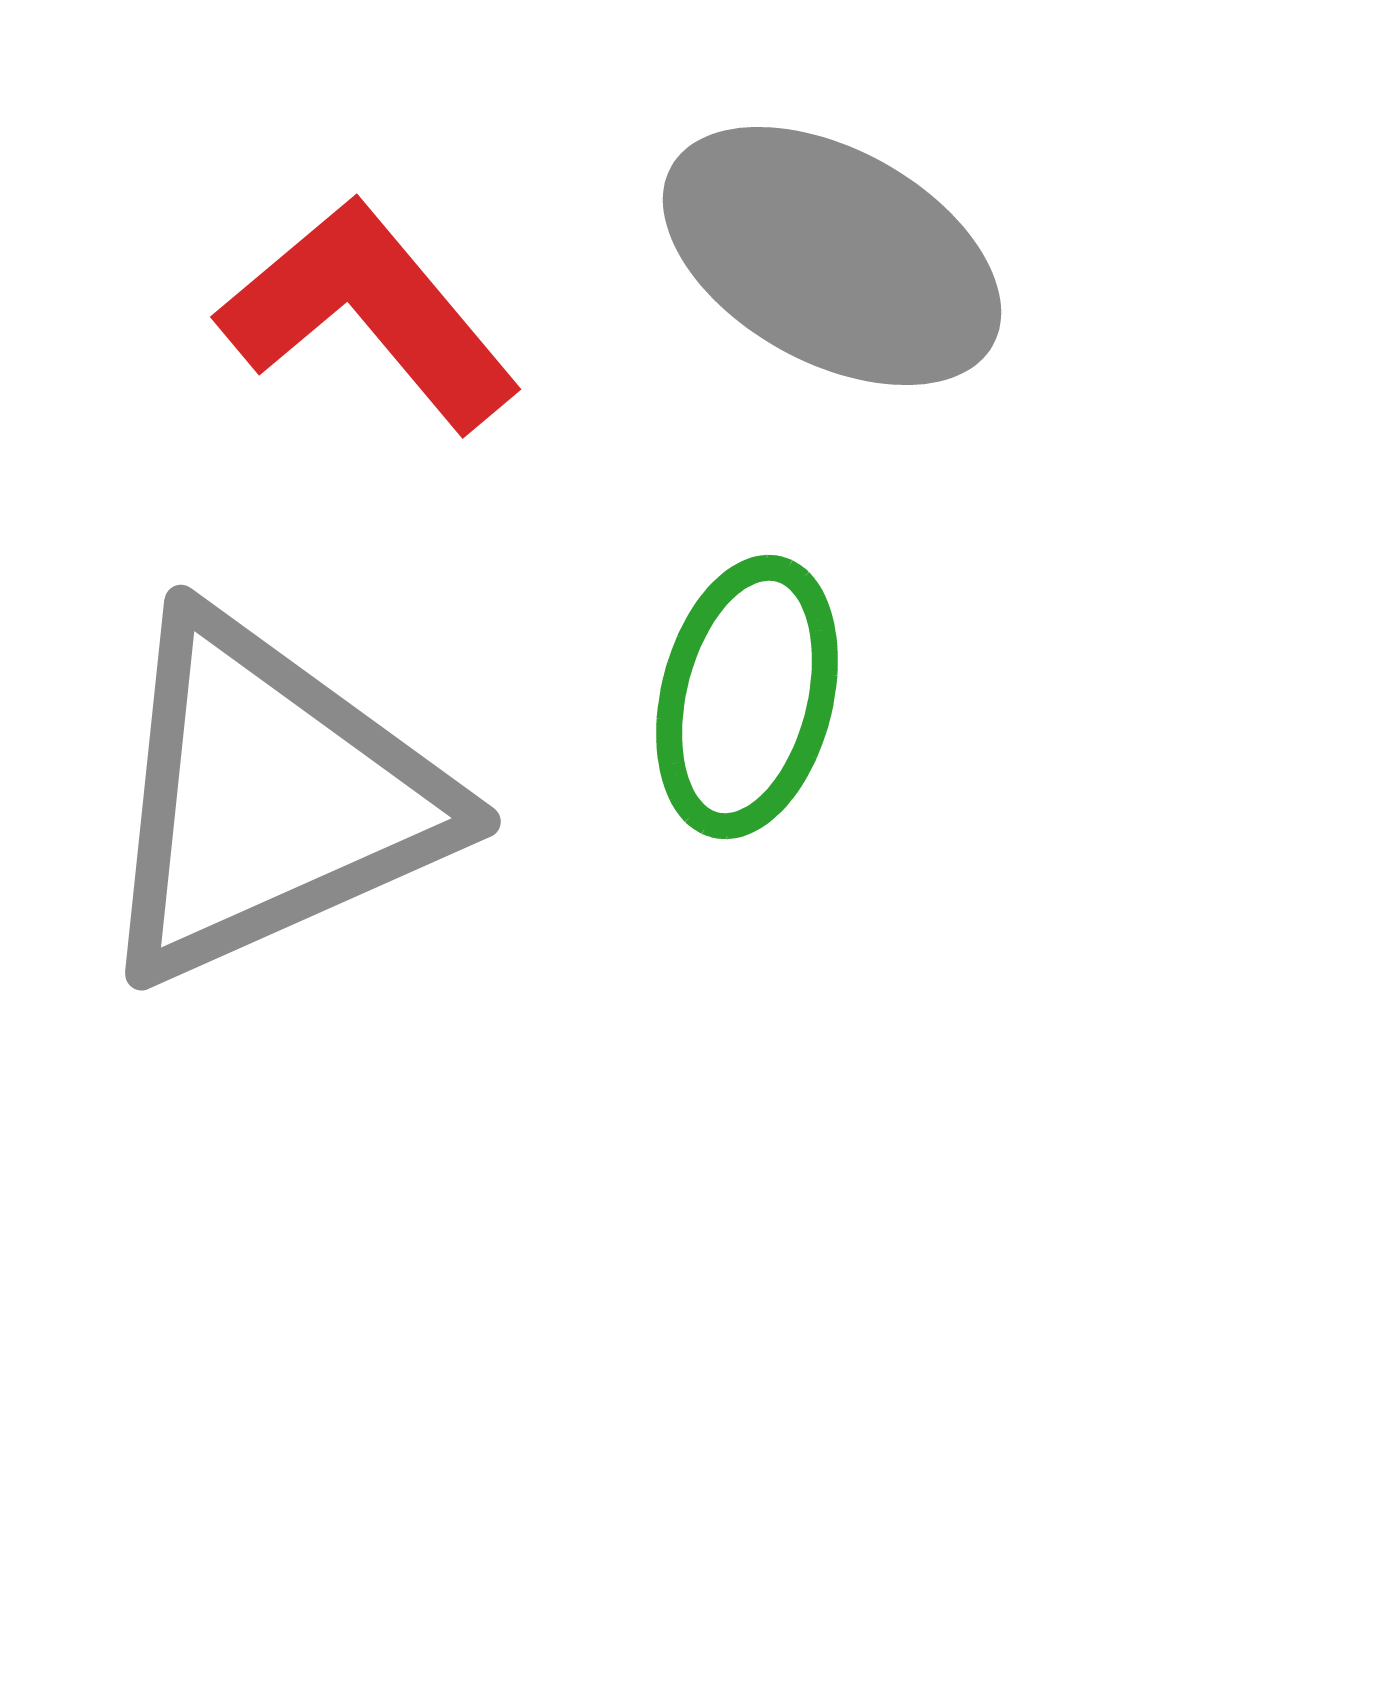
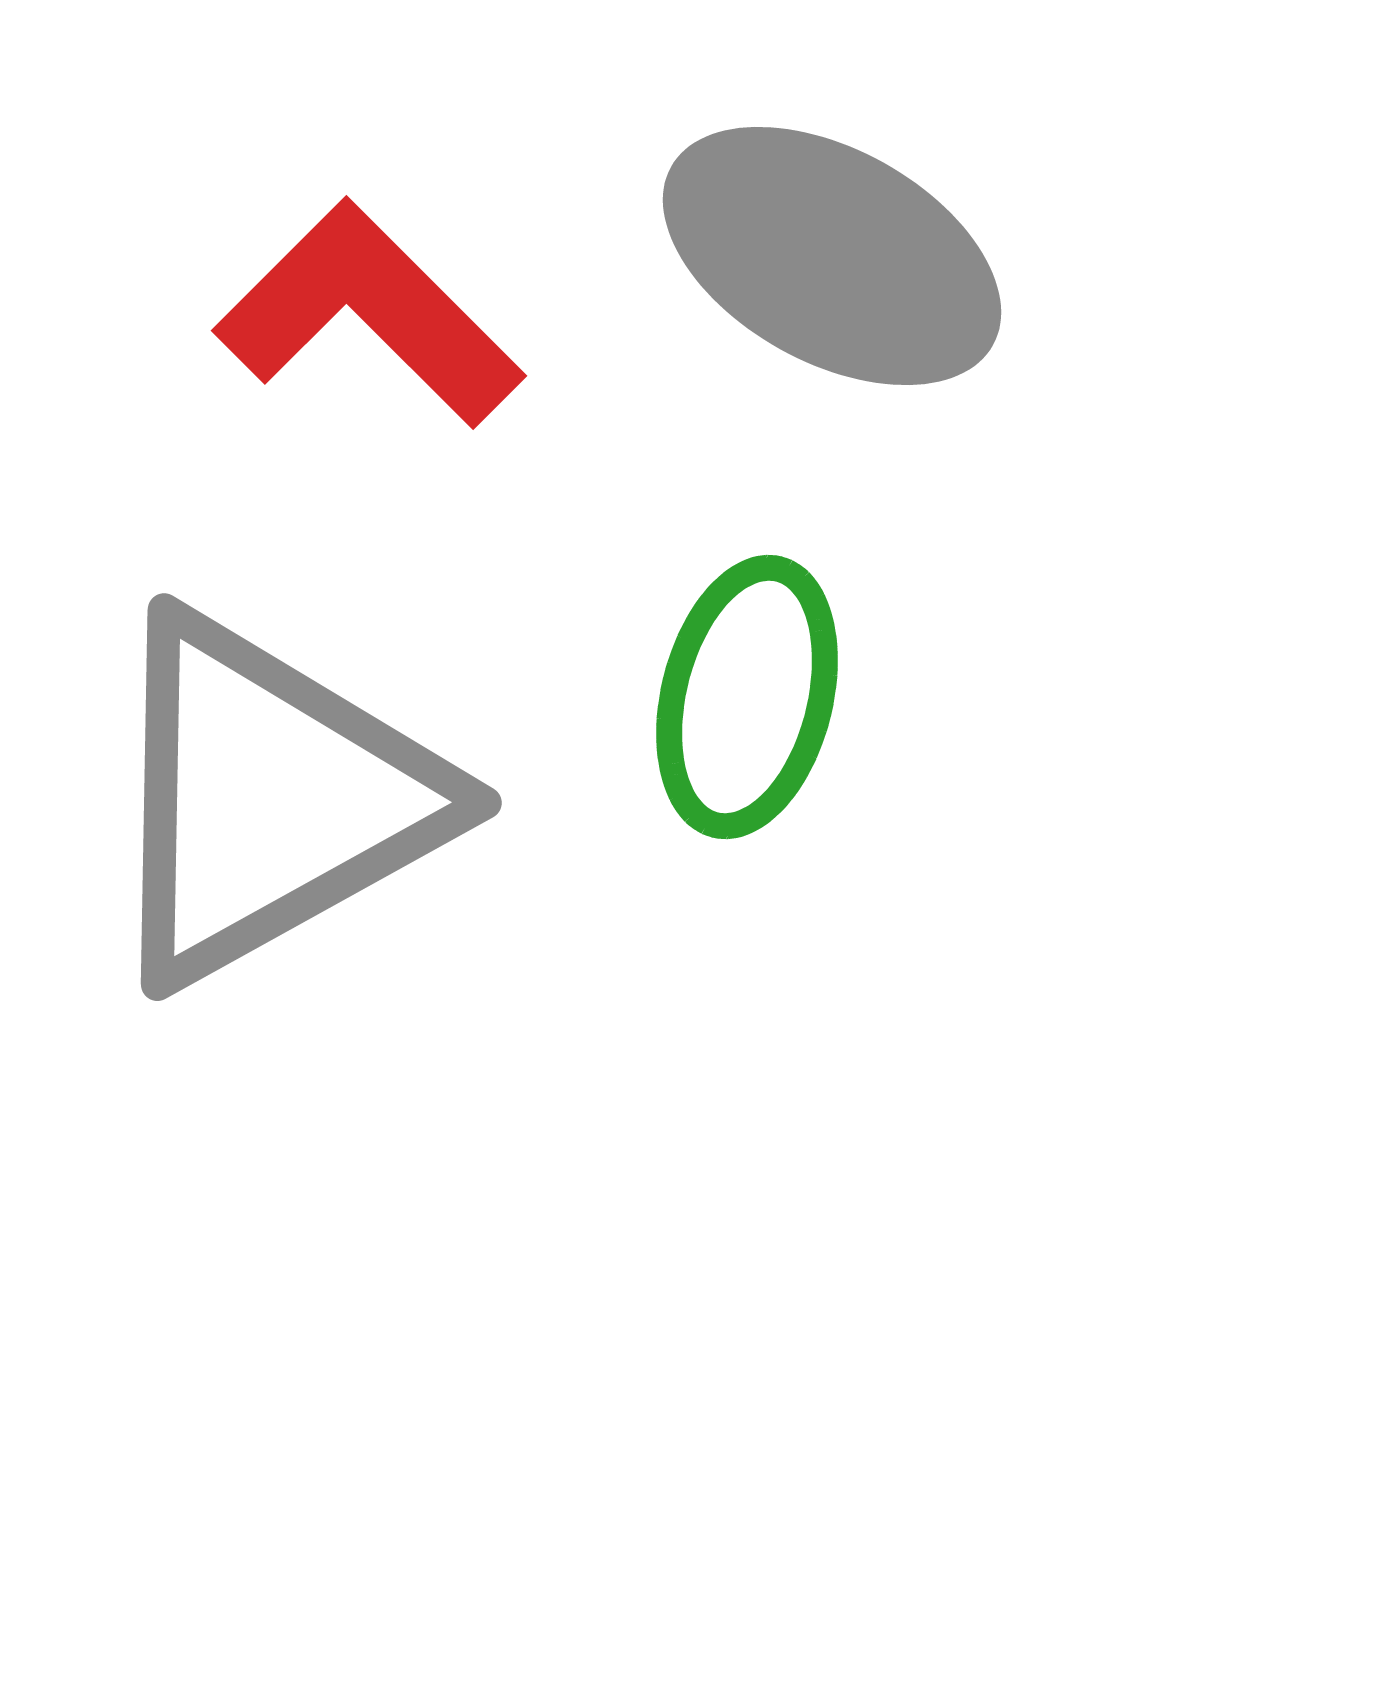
red L-shape: rotated 5 degrees counterclockwise
gray triangle: rotated 5 degrees counterclockwise
